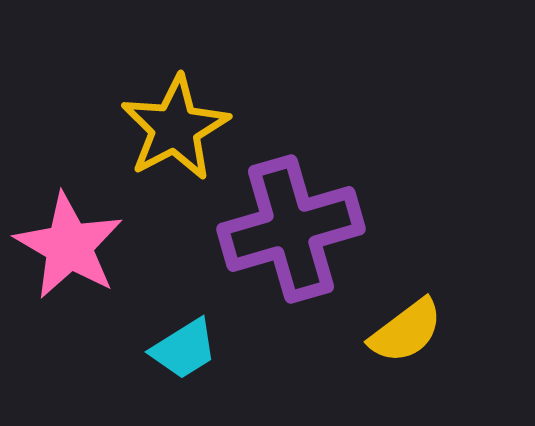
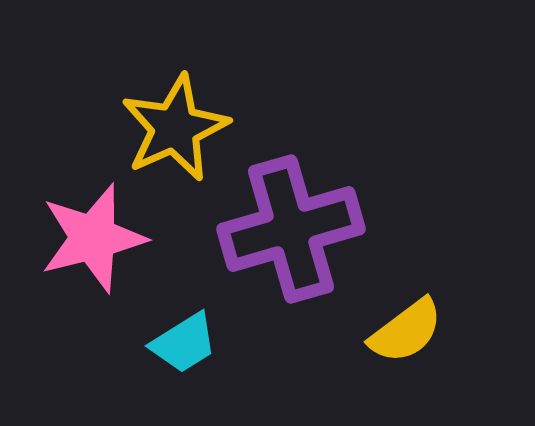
yellow star: rotated 4 degrees clockwise
pink star: moved 24 px right, 8 px up; rotated 28 degrees clockwise
cyan trapezoid: moved 6 px up
